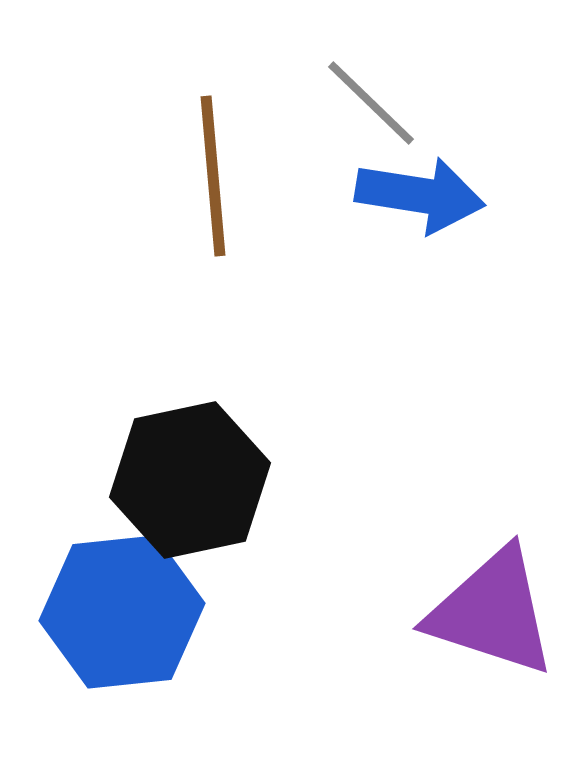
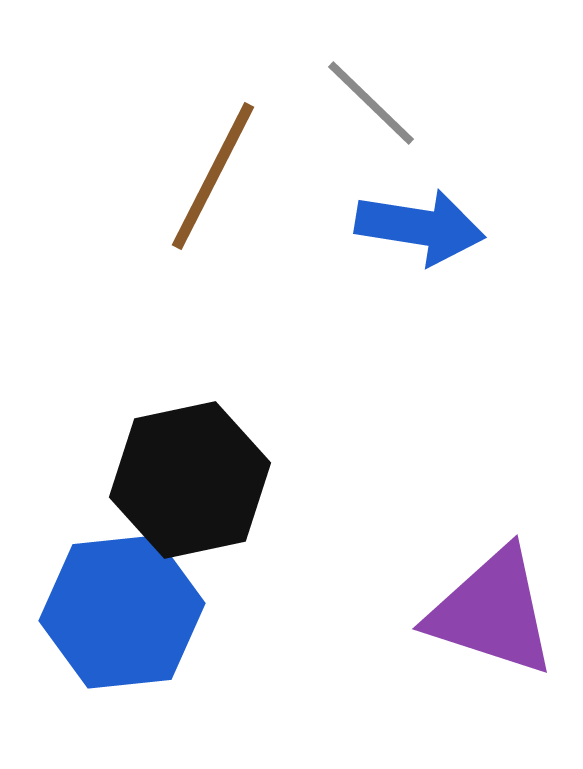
brown line: rotated 32 degrees clockwise
blue arrow: moved 32 px down
